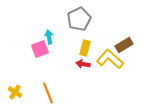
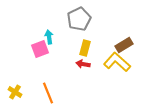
yellow L-shape: moved 7 px right, 3 px down
